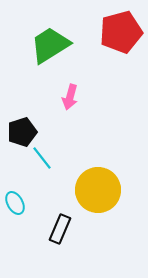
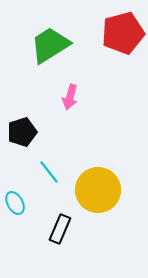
red pentagon: moved 2 px right, 1 px down
cyan line: moved 7 px right, 14 px down
